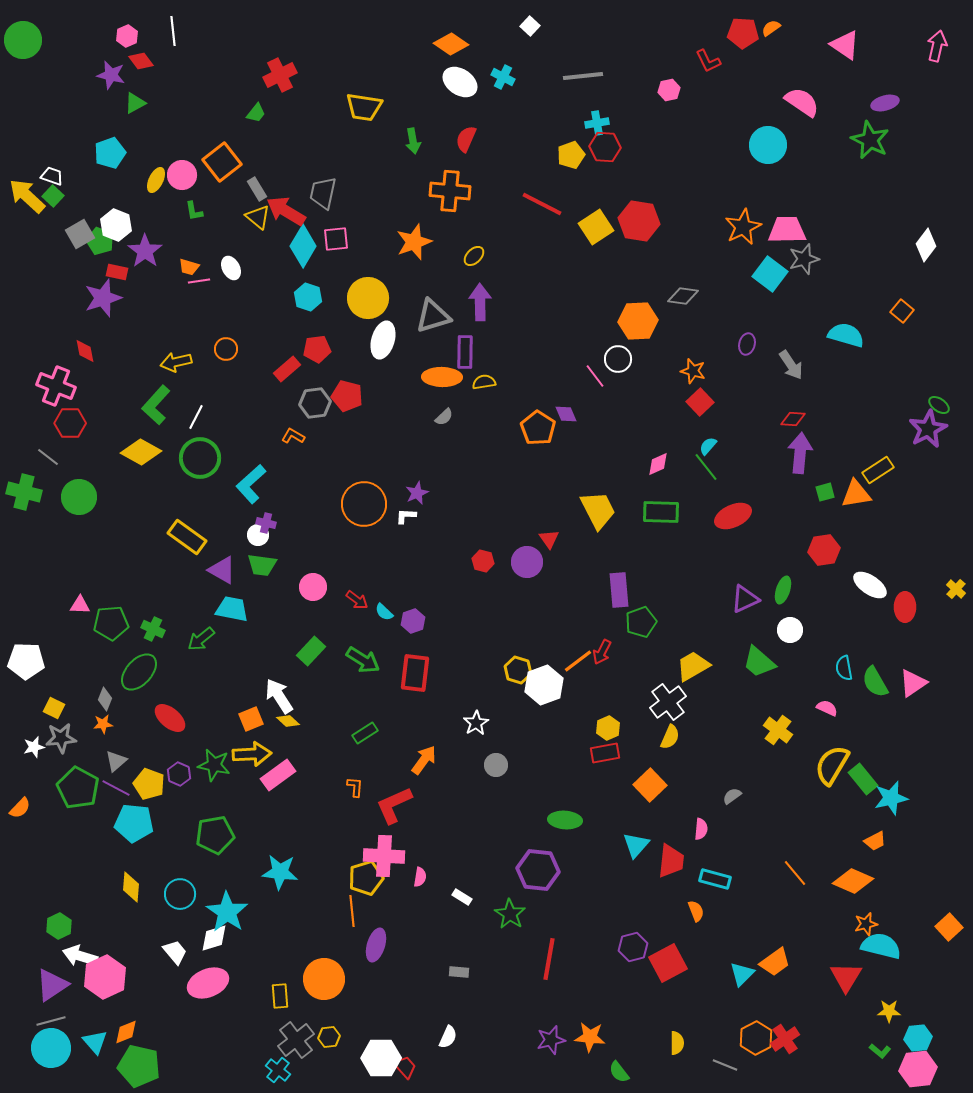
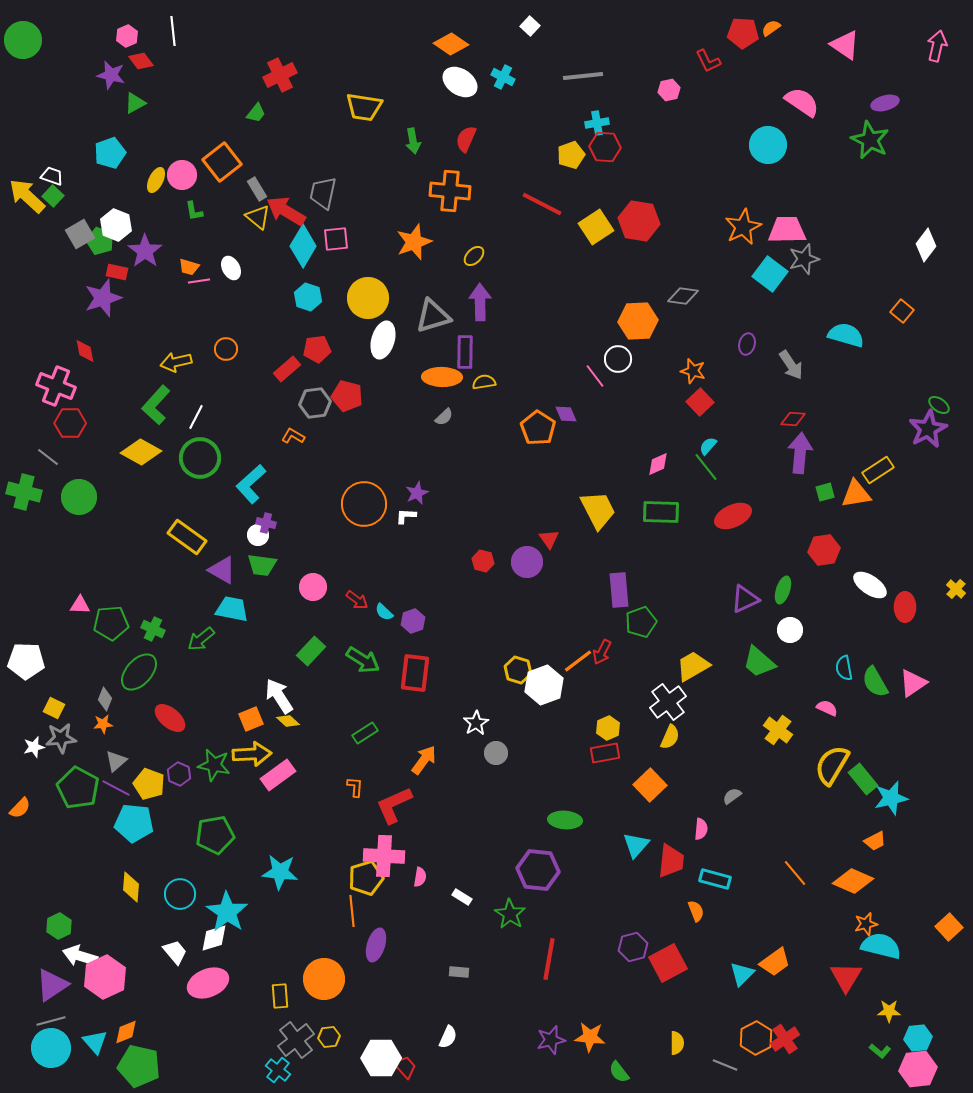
gray circle at (496, 765): moved 12 px up
